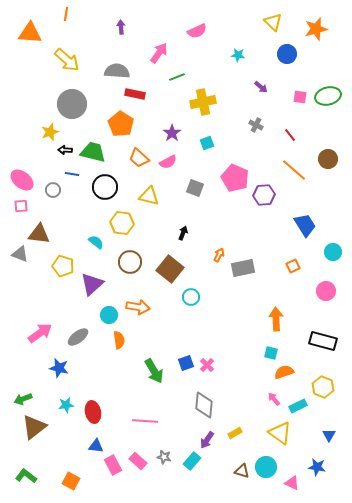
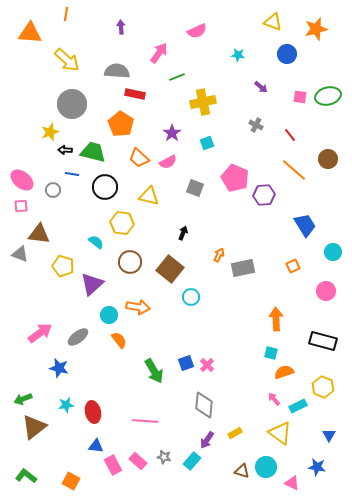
yellow triangle at (273, 22): rotated 24 degrees counterclockwise
orange semicircle at (119, 340): rotated 30 degrees counterclockwise
